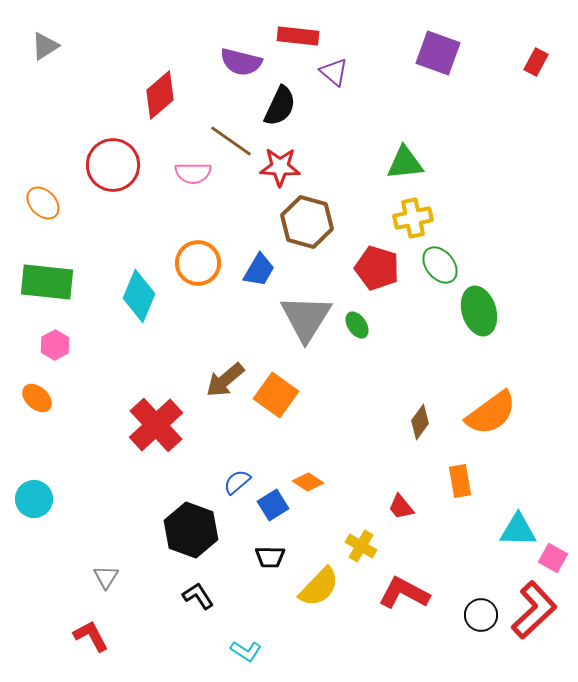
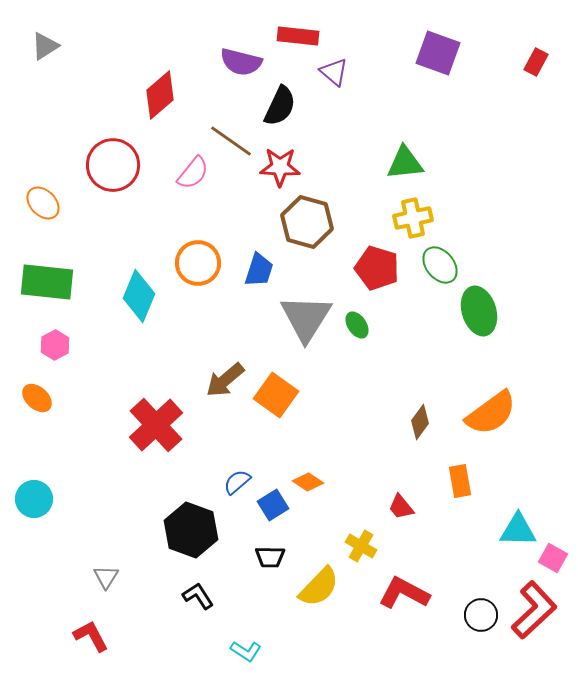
pink semicircle at (193, 173): rotated 51 degrees counterclockwise
blue trapezoid at (259, 270): rotated 12 degrees counterclockwise
